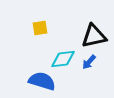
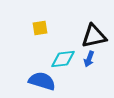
blue arrow: moved 3 px up; rotated 21 degrees counterclockwise
